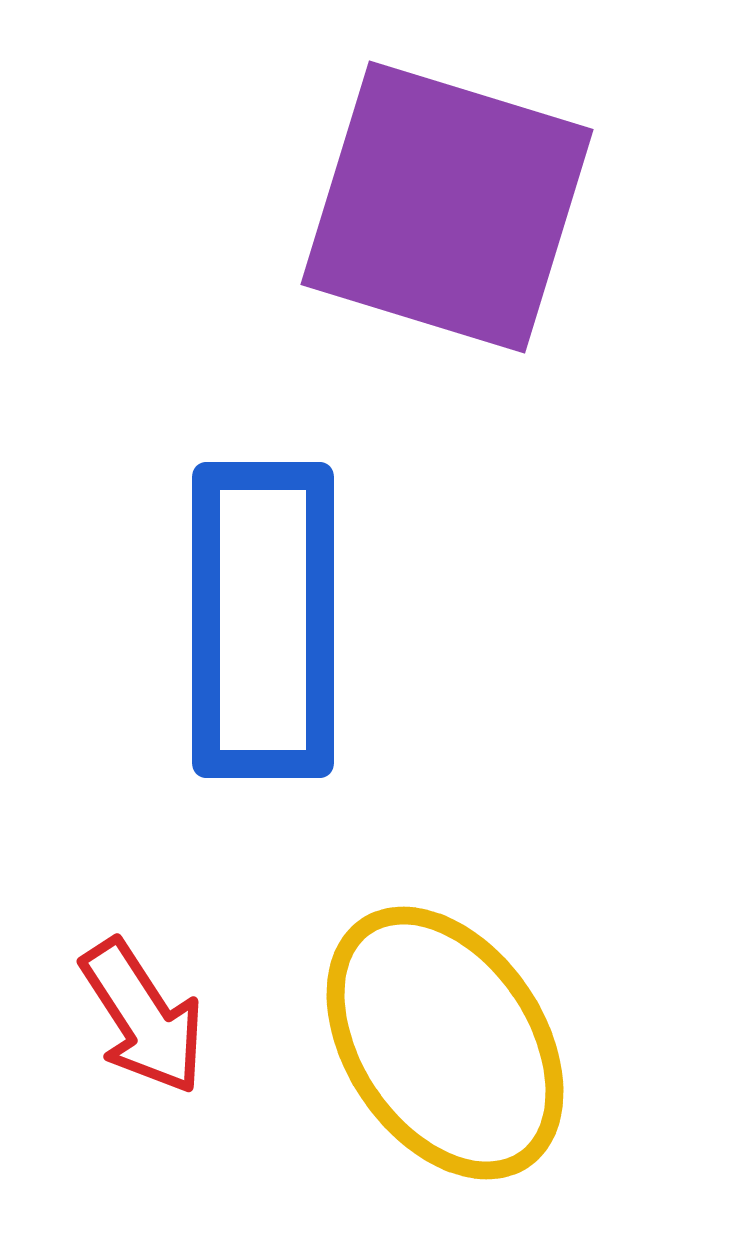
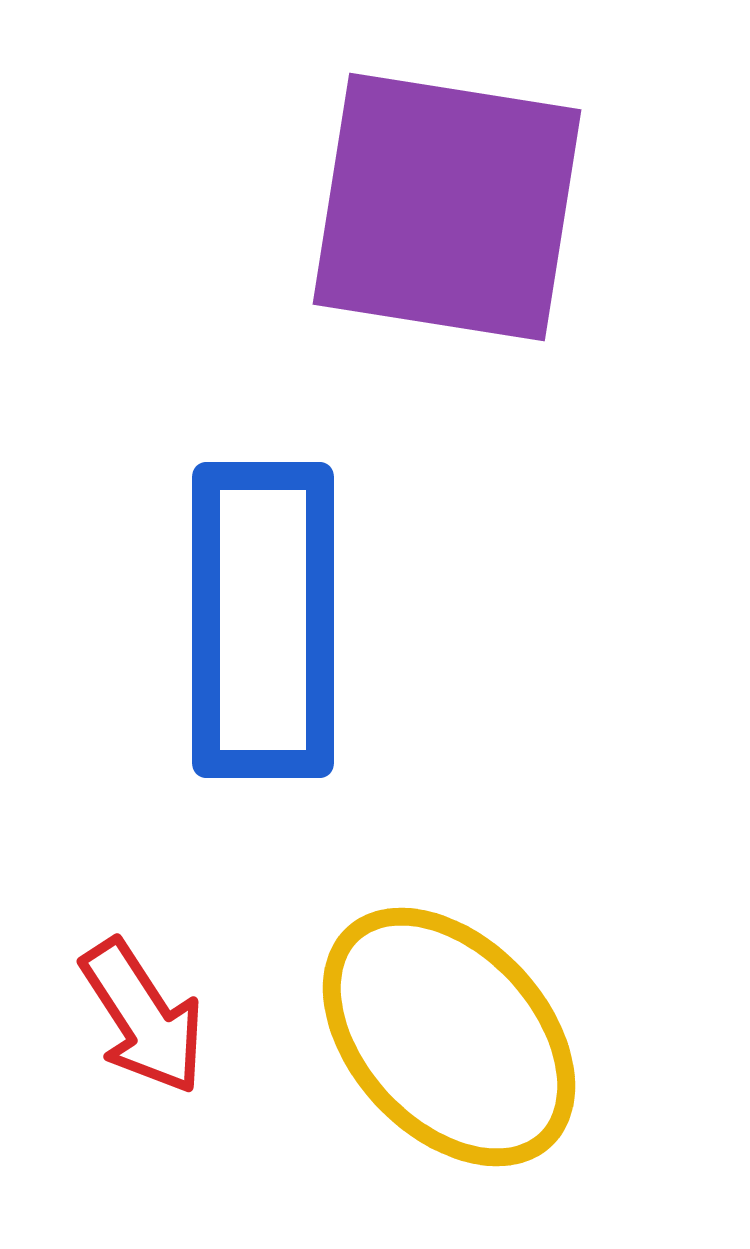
purple square: rotated 8 degrees counterclockwise
yellow ellipse: moved 4 px right, 6 px up; rotated 9 degrees counterclockwise
